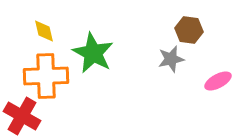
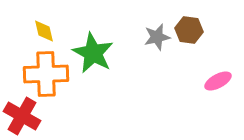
gray star: moved 14 px left, 22 px up
orange cross: moved 2 px up
